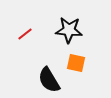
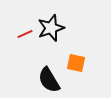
black star: moved 18 px left, 2 px up; rotated 24 degrees counterclockwise
red line: rotated 14 degrees clockwise
